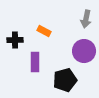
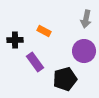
purple rectangle: rotated 36 degrees counterclockwise
black pentagon: moved 1 px up
